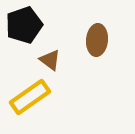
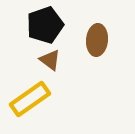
black pentagon: moved 21 px right
yellow rectangle: moved 2 px down
